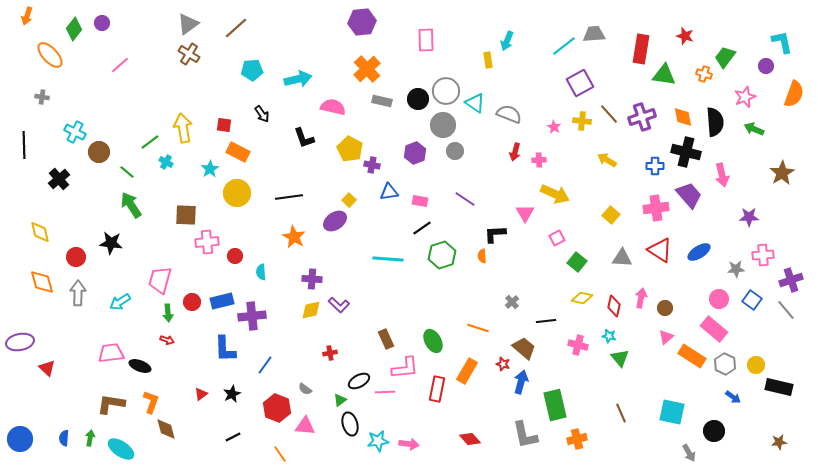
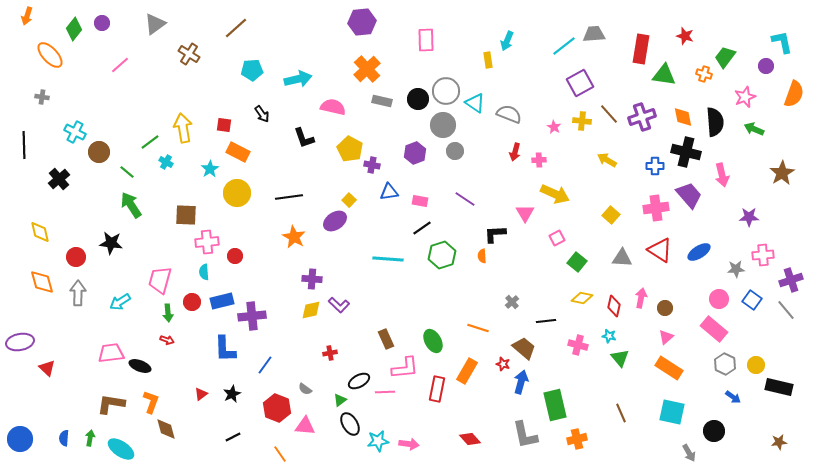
gray triangle at (188, 24): moved 33 px left
cyan semicircle at (261, 272): moved 57 px left
orange rectangle at (692, 356): moved 23 px left, 12 px down
black ellipse at (350, 424): rotated 15 degrees counterclockwise
